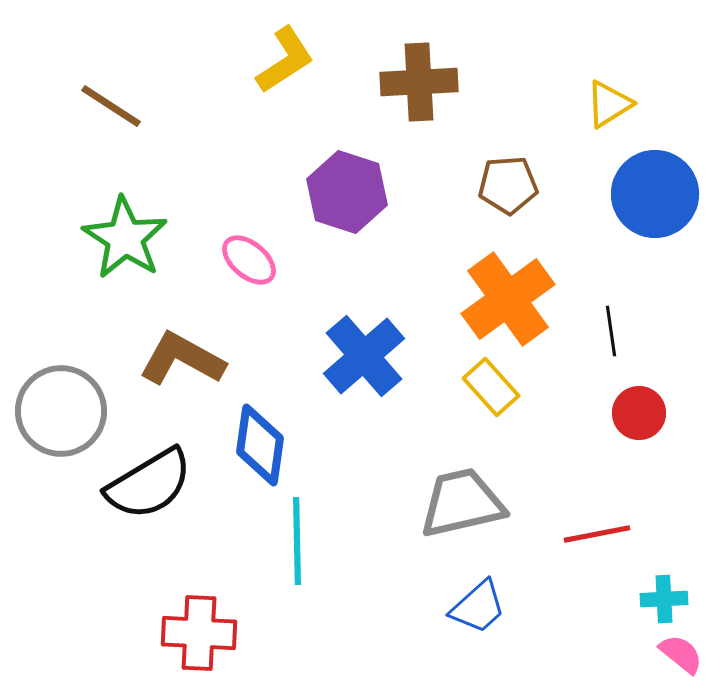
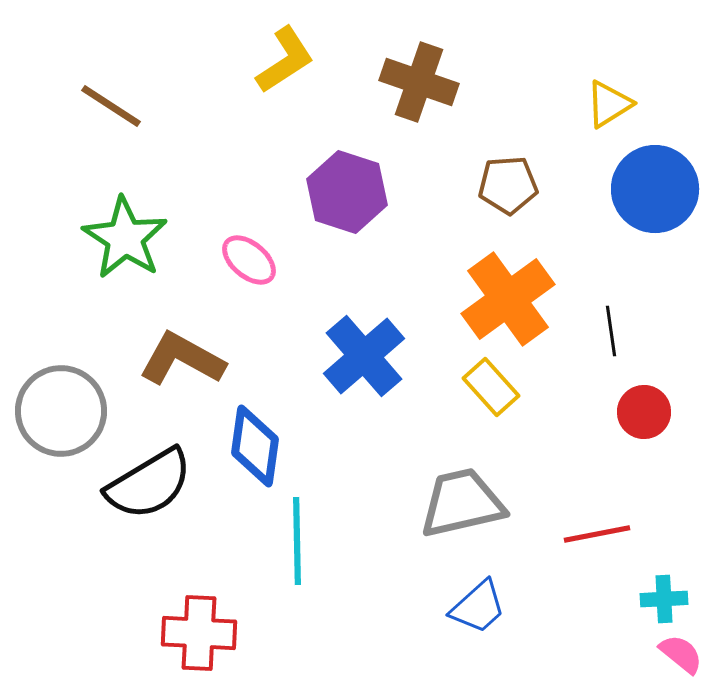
brown cross: rotated 22 degrees clockwise
blue circle: moved 5 px up
red circle: moved 5 px right, 1 px up
blue diamond: moved 5 px left, 1 px down
